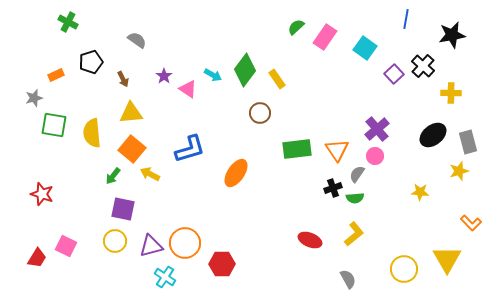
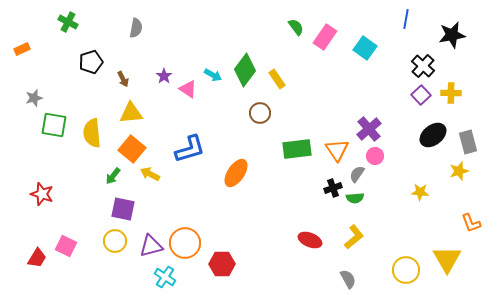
green semicircle at (296, 27): rotated 96 degrees clockwise
gray semicircle at (137, 40): moved 1 px left, 12 px up; rotated 66 degrees clockwise
purple square at (394, 74): moved 27 px right, 21 px down
orange rectangle at (56, 75): moved 34 px left, 26 px up
purple cross at (377, 129): moved 8 px left
orange L-shape at (471, 223): rotated 25 degrees clockwise
yellow L-shape at (354, 234): moved 3 px down
yellow circle at (404, 269): moved 2 px right, 1 px down
